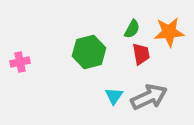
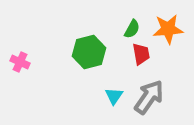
orange star: moved 1 px left, 3 px up
pink cross: rotated 36 degrees clockwise
gray arrow: rotated 30 degrees counterclockwise
